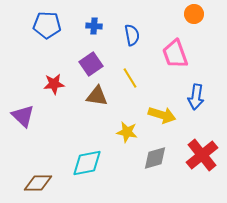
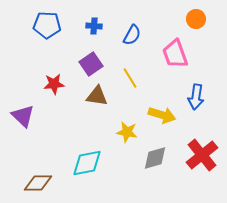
orange circle: moved 2 px right, 5 px down
blue semicircle: rotated 40 degrees clockwise
